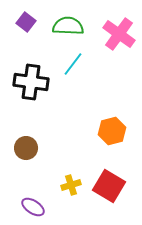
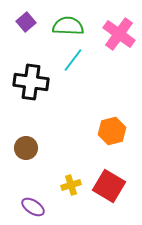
purple square: rotated 12 degrees clockwise
cyan line: moved 4 px up
